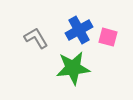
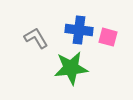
blue cross: rotated 36 degrees clockwise
green star: moved 2 px left
